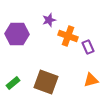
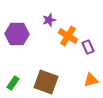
orange cross: rotated 12 degrees clockwise
green rectangle: rotated 16 degrees counterclockwise
